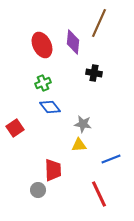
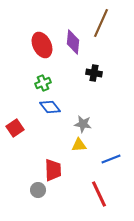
brown line: moved 2 px right
